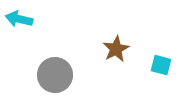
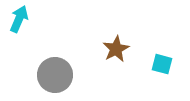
cyan arrow: rotated 100 degrees clockwise
cyan square: moved 1 px right, 1 px up
